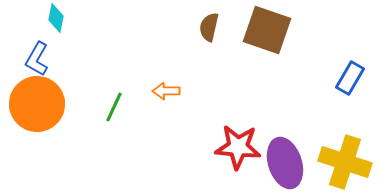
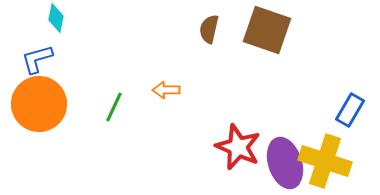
brown semicircle: moved 2 px down
blue L-shape: rotated 44 degrees clockwise
blue rectangle: moved 32 px down
orange arrow: moved 1 px up
orange circle: moved 2 px right
red star: rotated 18 degrees clockwise
yellow cross: moved 20 px left, 1 px up
